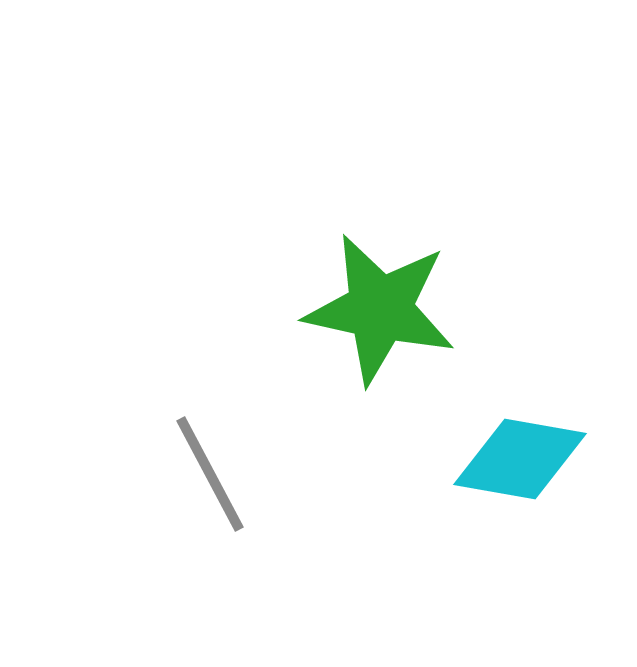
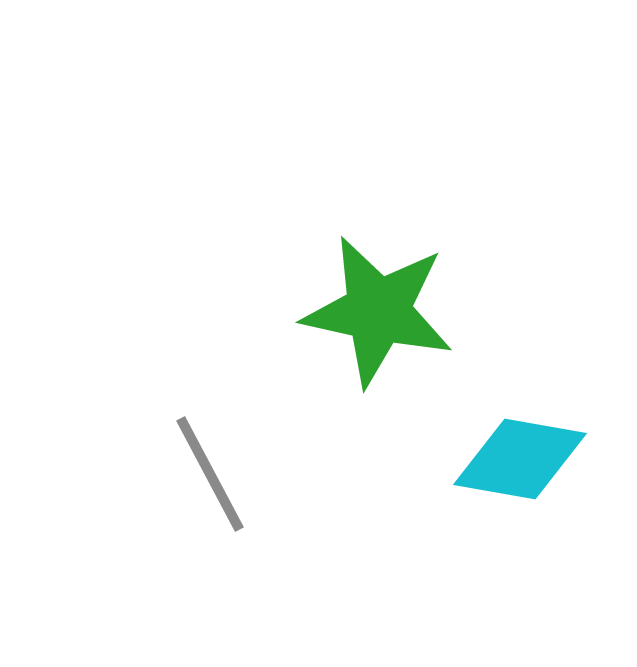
green star: moved 2 px left, 2 px down
